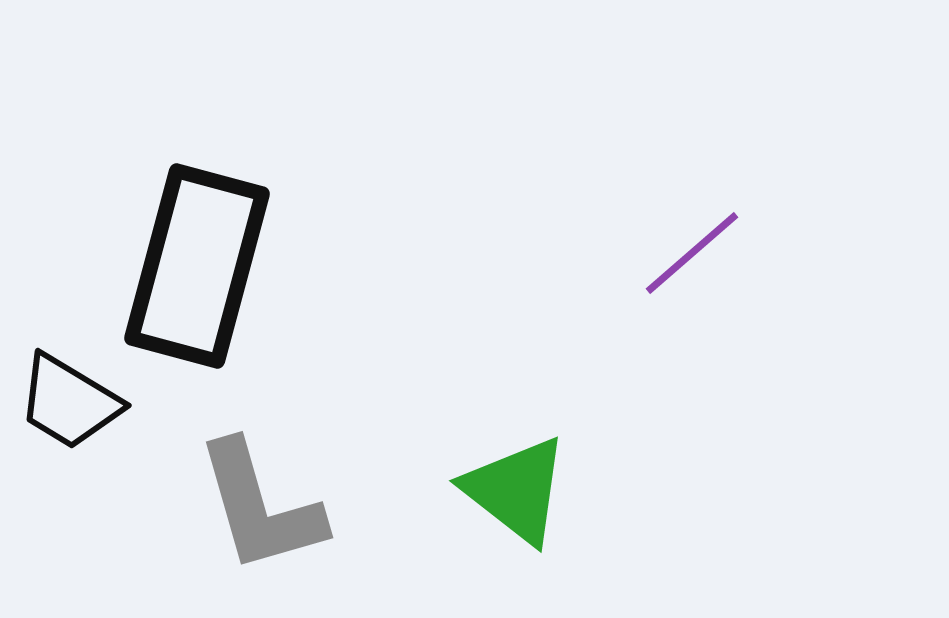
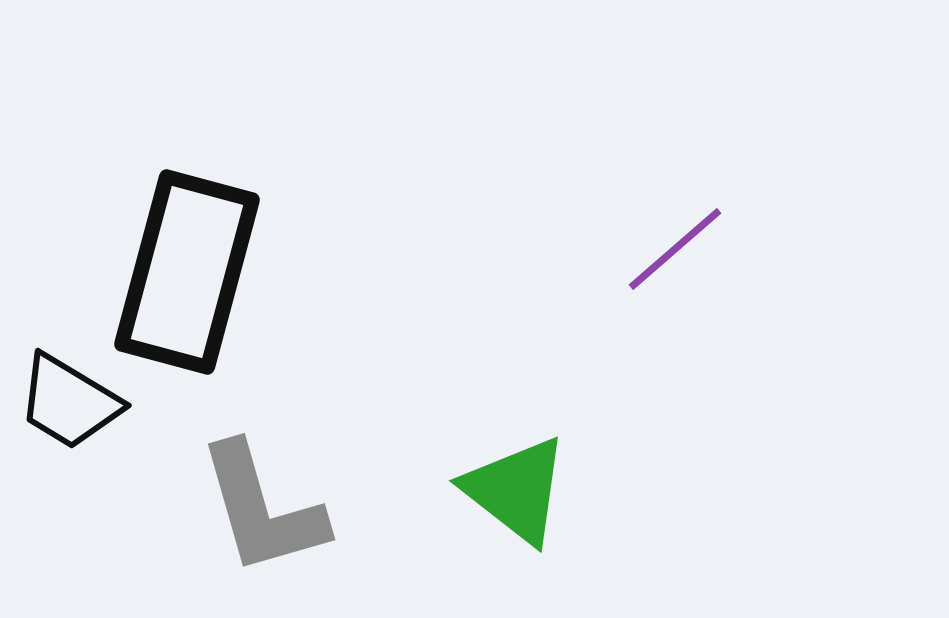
purple line: moved 17 px left, 4 px up
black rectangle: moved 10 px left, 6 px down
gray L-shape: moved 2 px right, 2 px down
